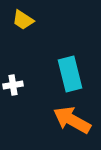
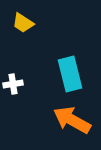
yellow trapezoid: moved 3 px down
white cross: moved 1 px up
